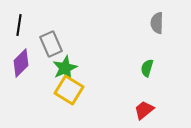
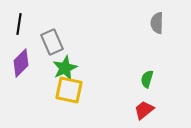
black line: moved 1 px up
gray rectangle: moved 1 px right, 2 px up
green semicircle: moved 11 px down
yellow square: rotated 20 degrees counterclockwise
